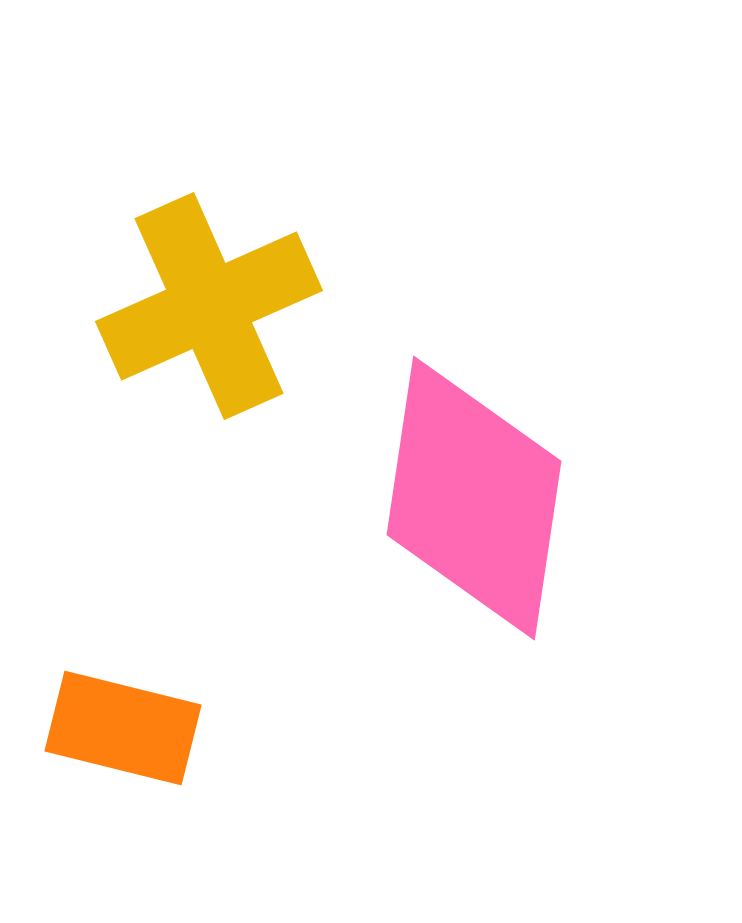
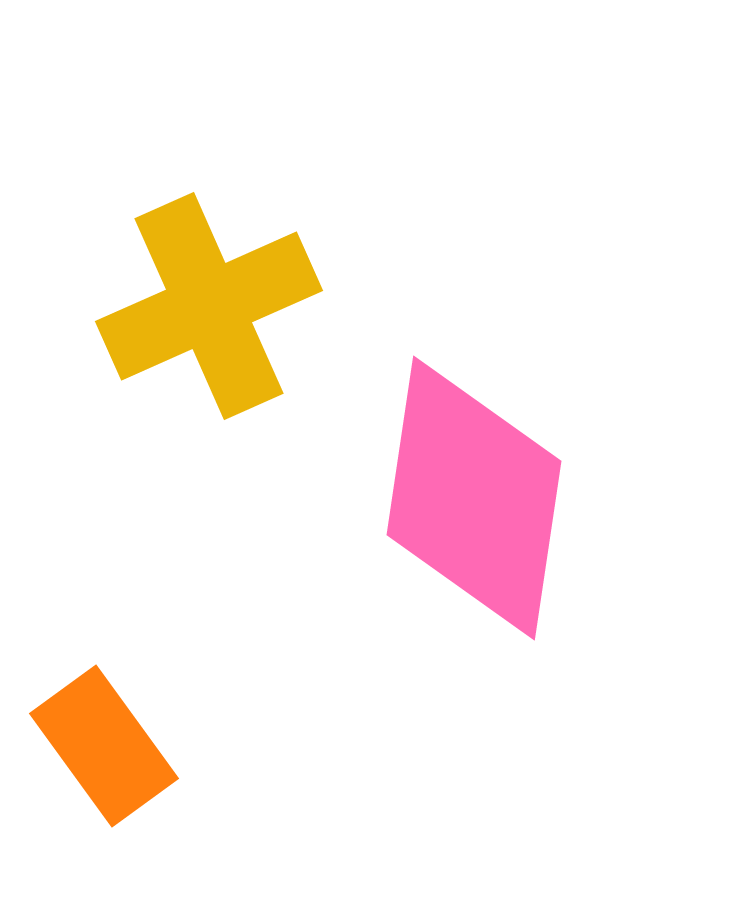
orange rectangle: moved 19 px left, 18 px down; rotated 40 degrees clockwise
